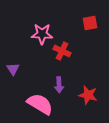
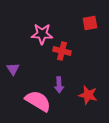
red cross: rotated 12 degrees counterclockwise
pink semicircle: moved 2 px left, 3 px up
